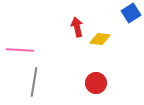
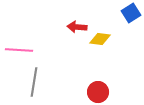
red arrow: rotated 72 degrees counterclockwise
pink line: moved 1 px left
red circle: moved 2 px right, 9 px down
